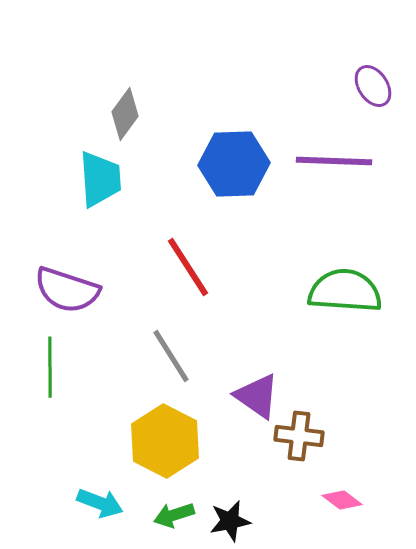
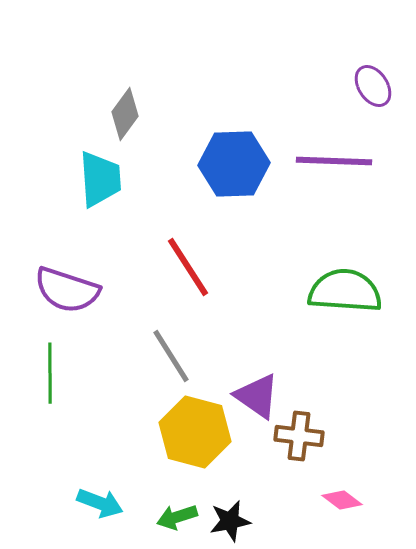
green line: moved 6 px down
yellow hexagon: moved 30 px right, 9 px up; rotated 12 degrees counterclockwise
green arrow: moved 3 px right, 2 px down
